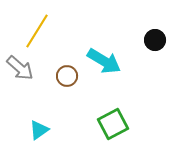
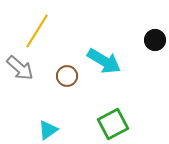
cyan triangle: moved 9 px right
